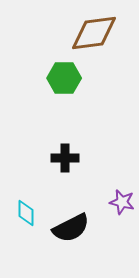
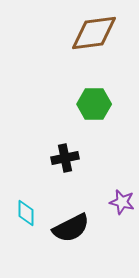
green hexagon: moved 30 px right, 26 px down
black cross: rotated 12 degrees counterclockwise
